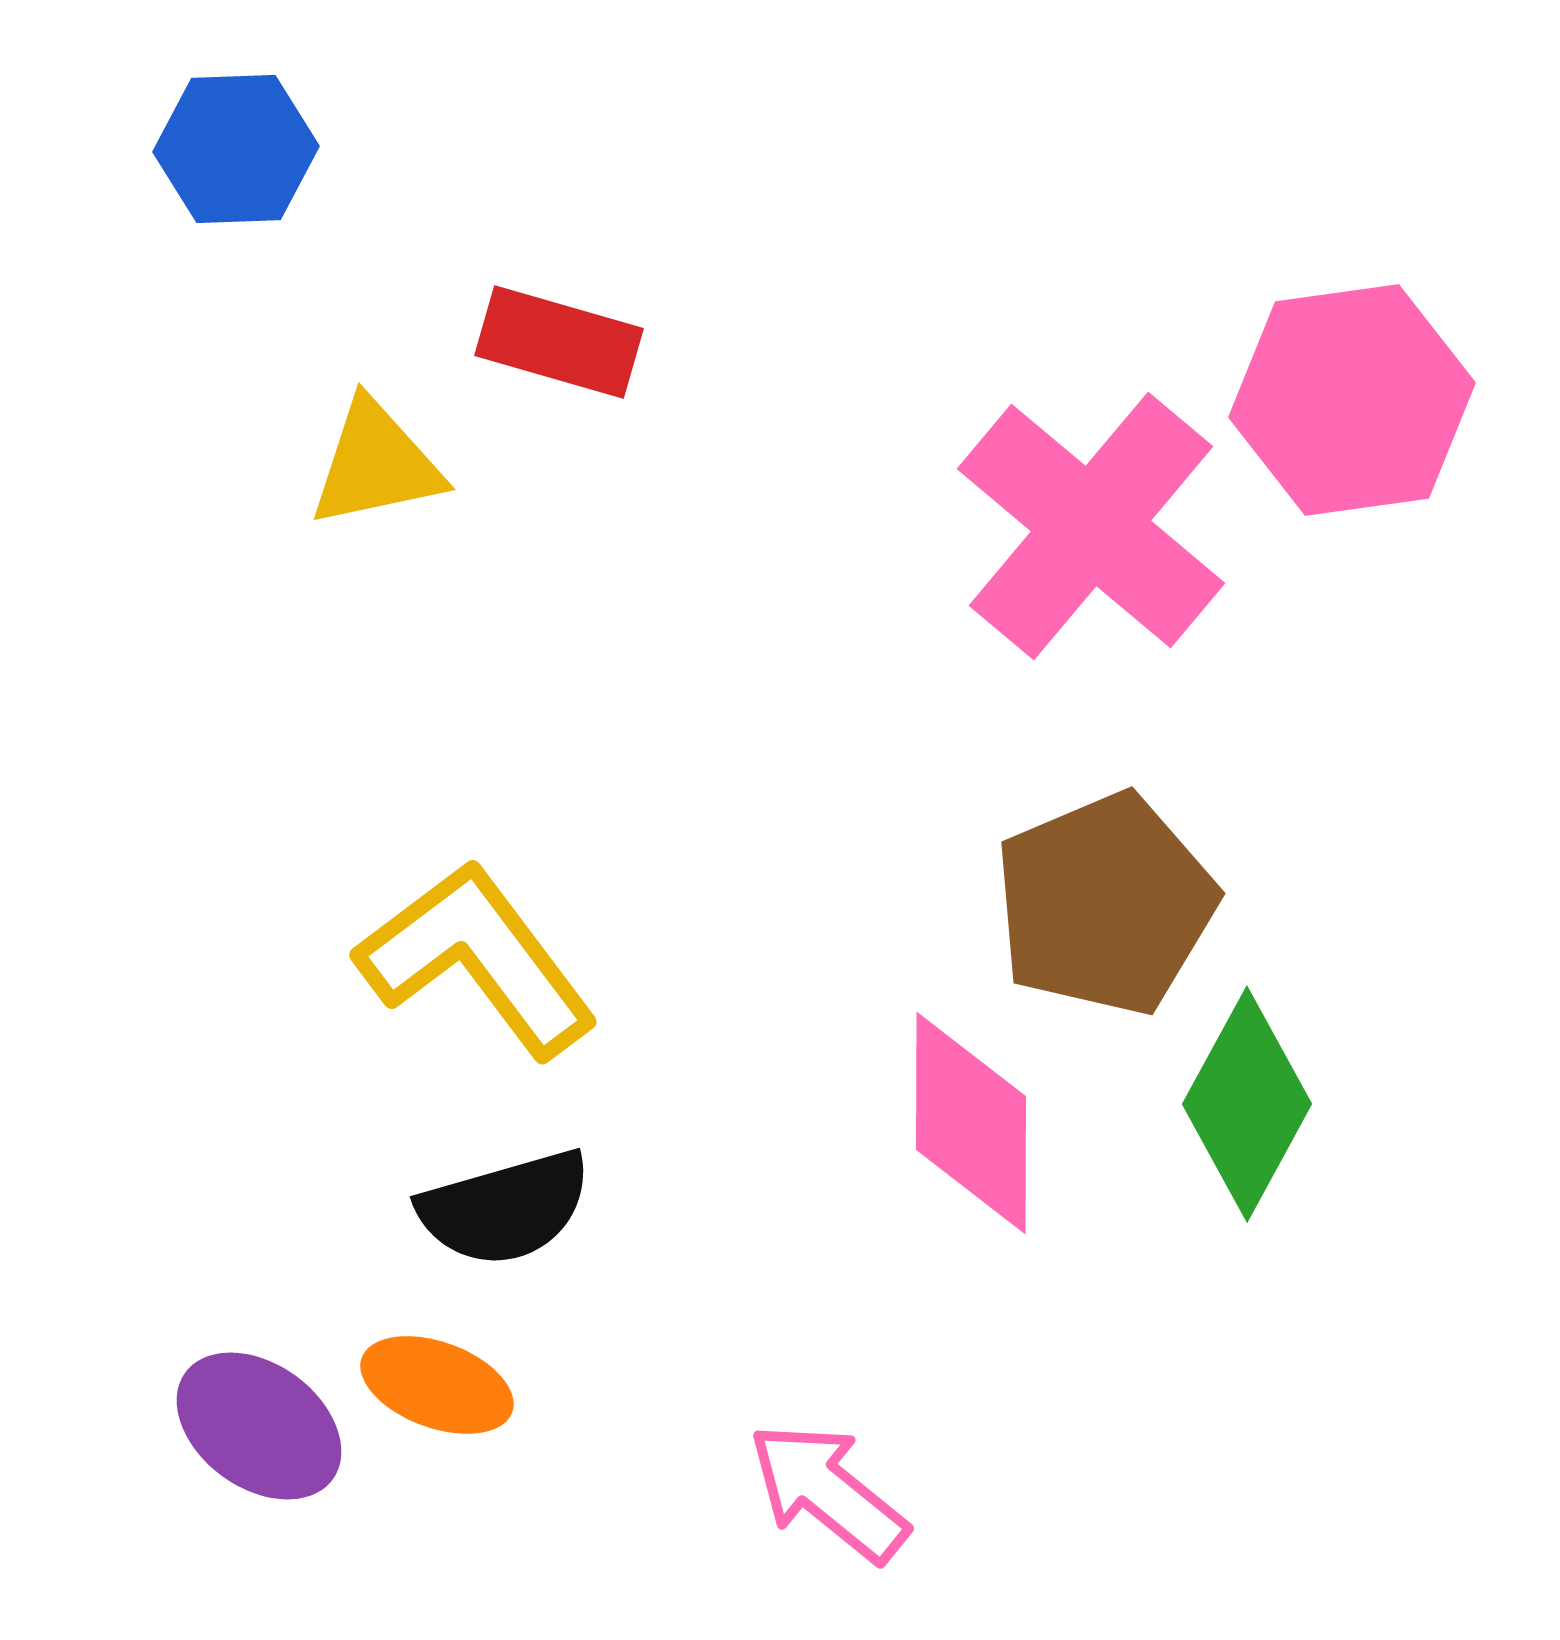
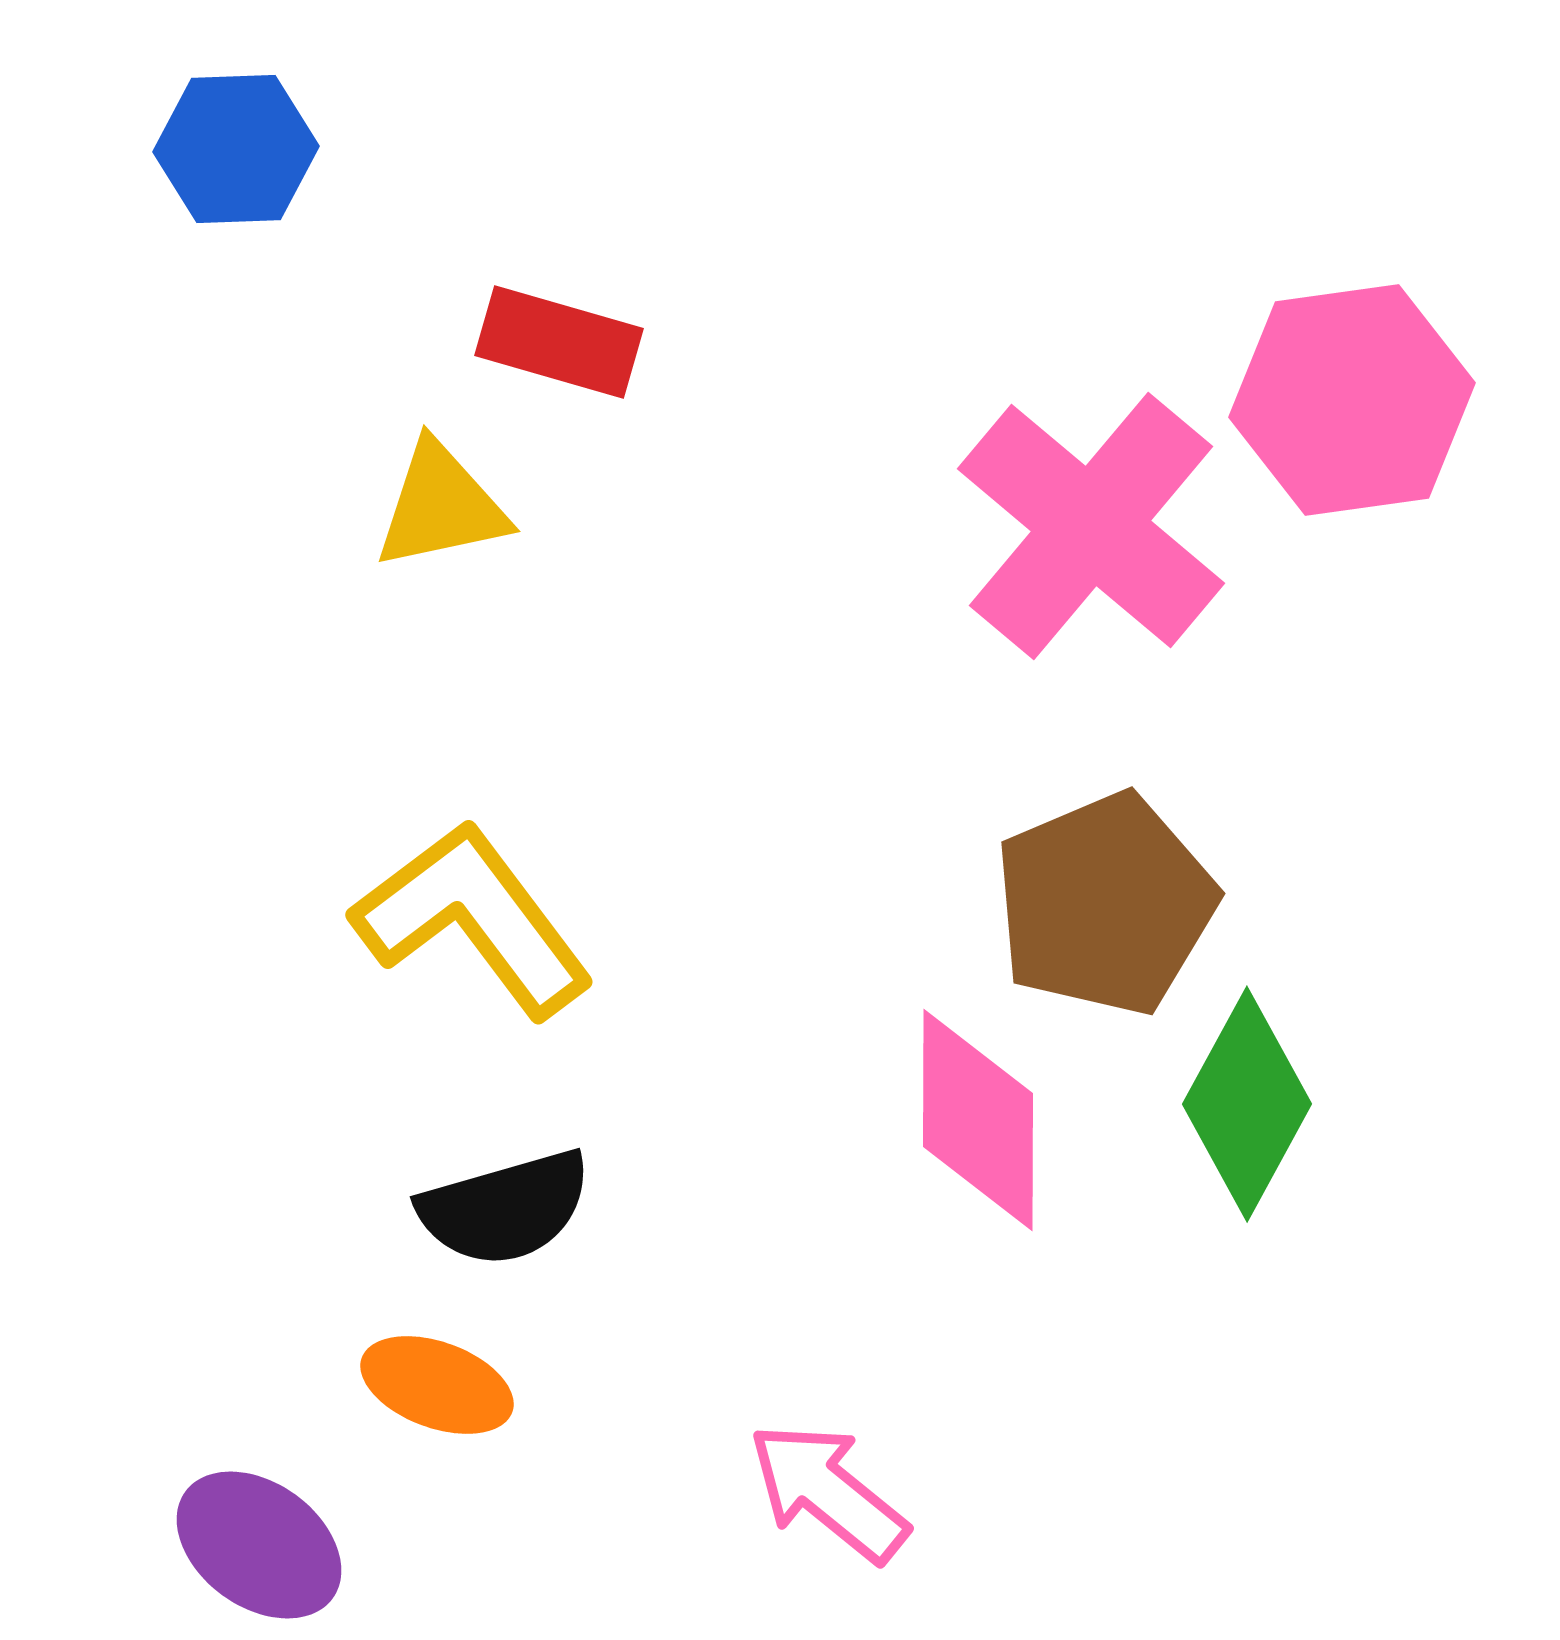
yellow triangle: moved 65 px right, 42 px down
yellow L-shape: moved 4 px left, 40 px up
pink diamond: moved 7 px right, 3 px up
purple ellipse: moved 119 px down
